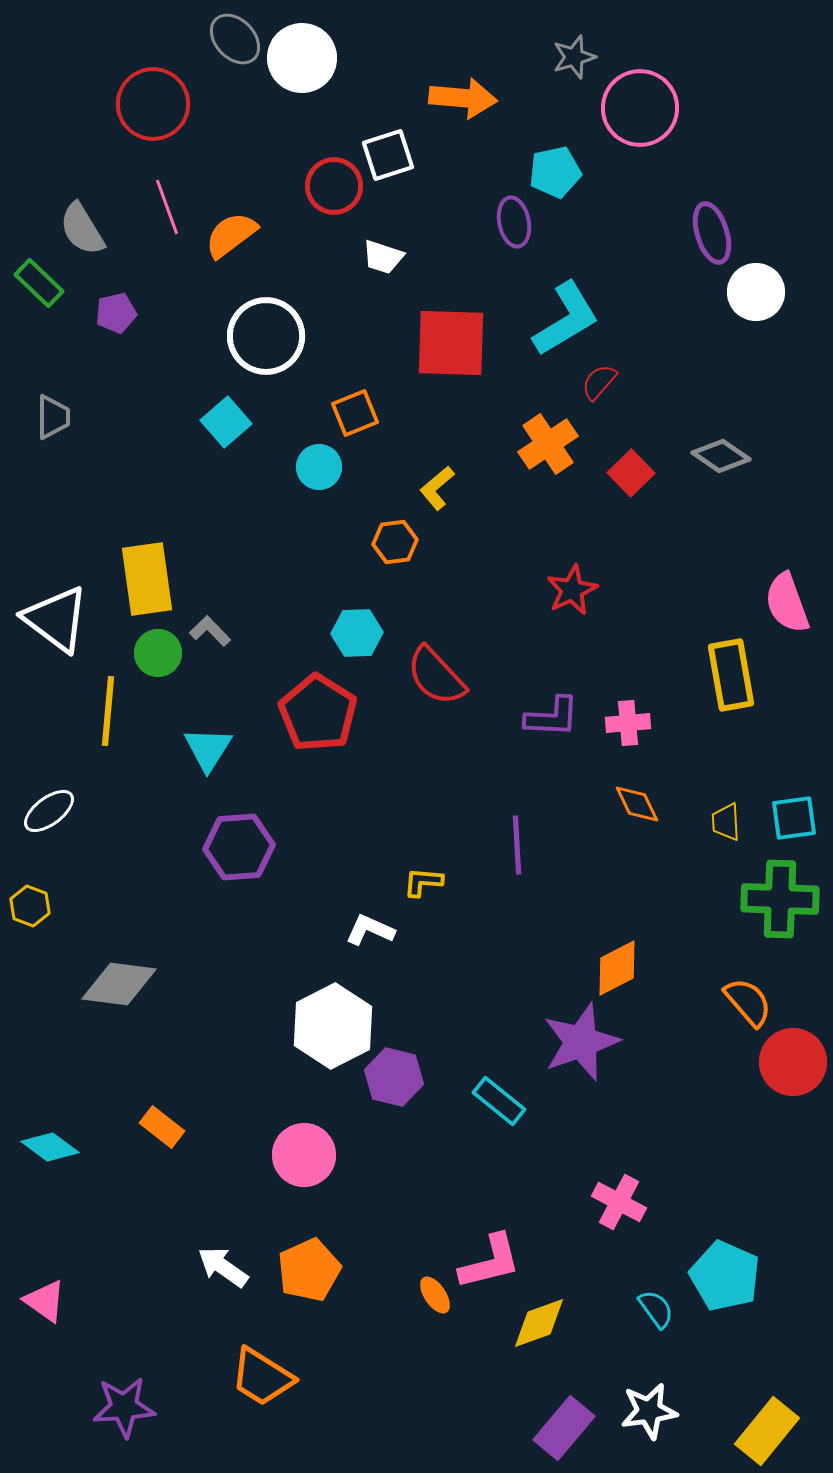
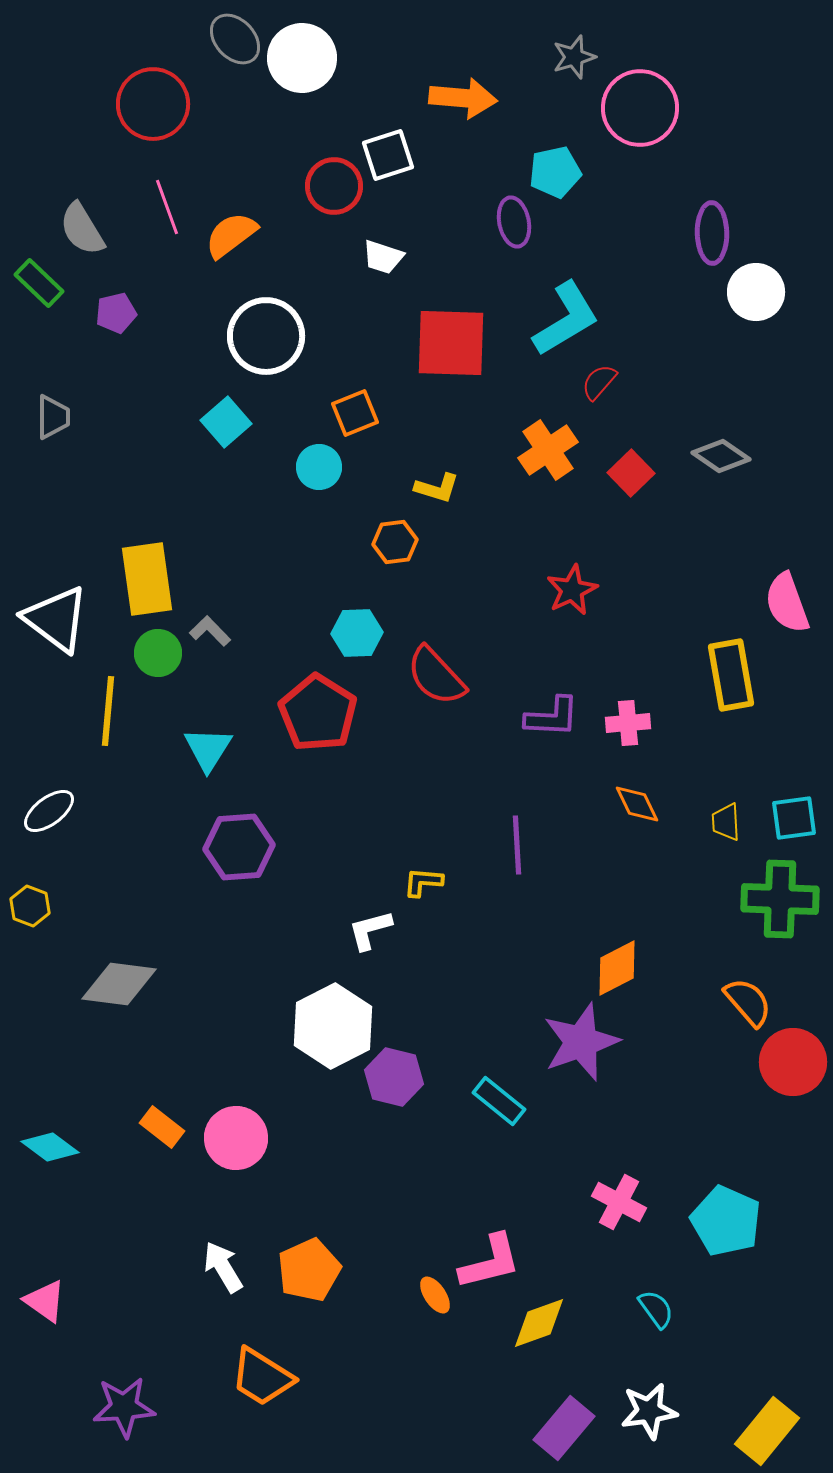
purple ellipse at (712, 233): rotated 16 degrees clockwise
orange cross at (548, 444): moved 6 px down
yellow L-shape at (437, 488): rotated 123 degrees counterclockwise
white L-shape at (370, 930): rotated 39 degrees counterclockwise
pink circle at (304, 1155): moved 68 px left, 17 px up
white arrow at (223, 1267): rotated 24 degrees clockwise
cyan pentagon at (725, 1276): moved 1 px right, 55 px up
